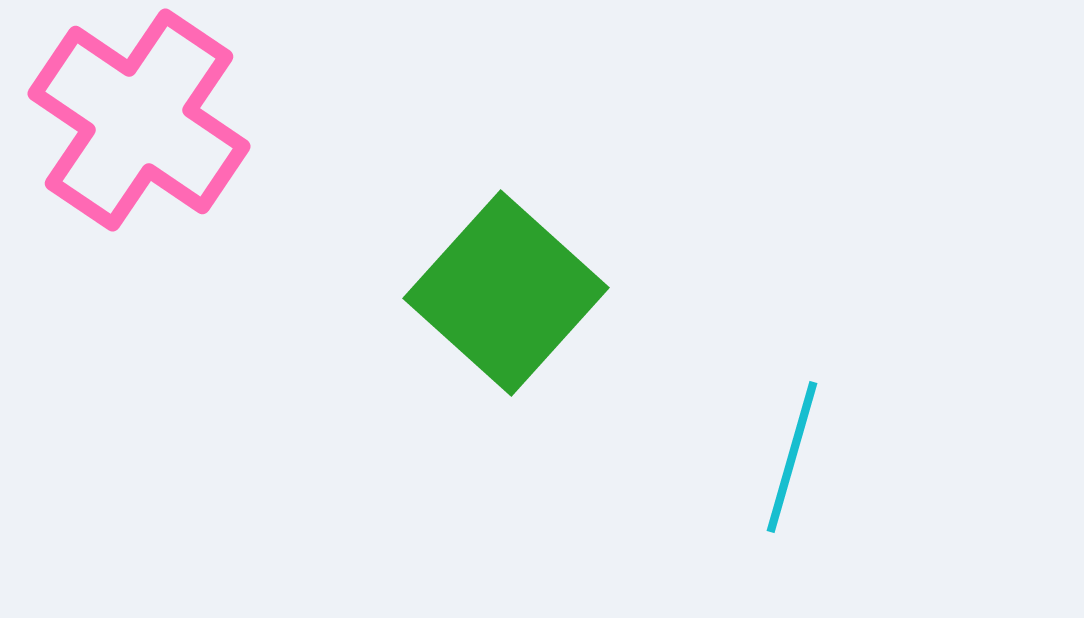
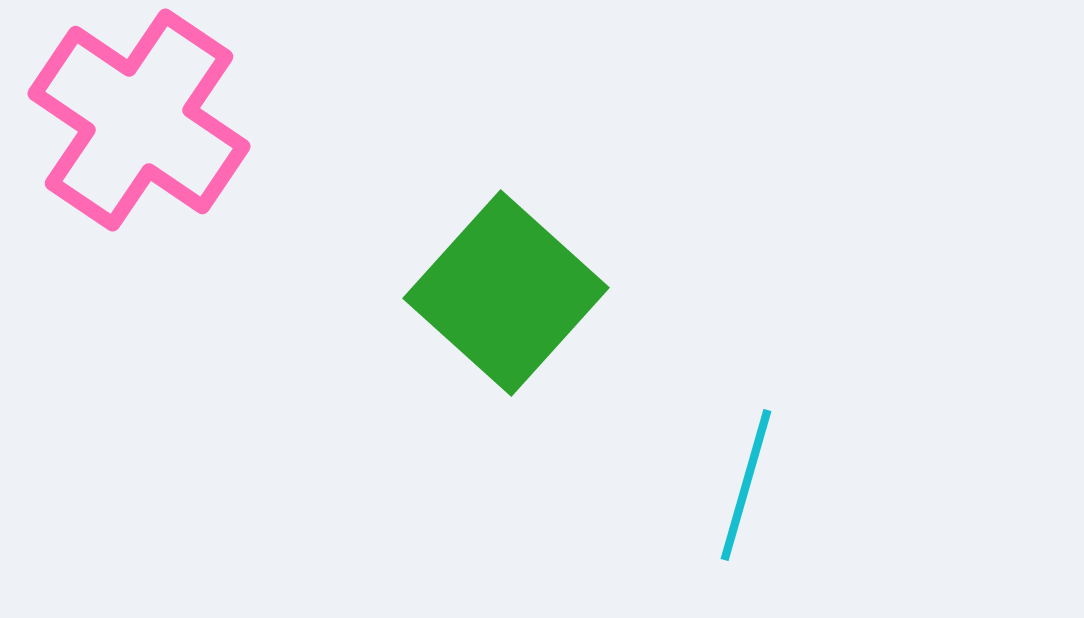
cyan line: moved 46 px left, 28 px down
